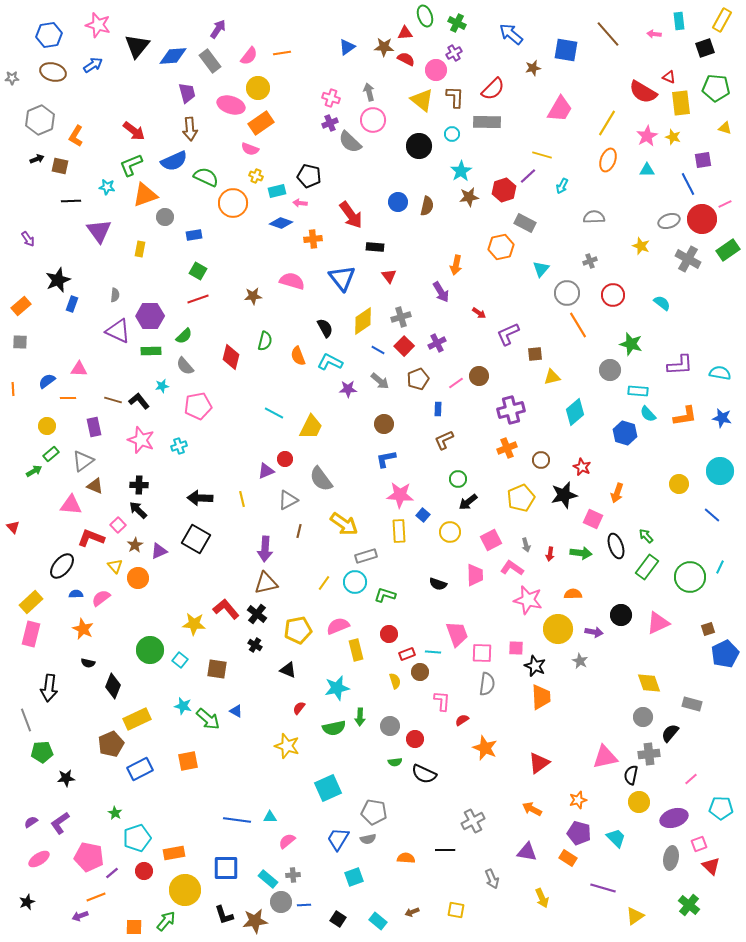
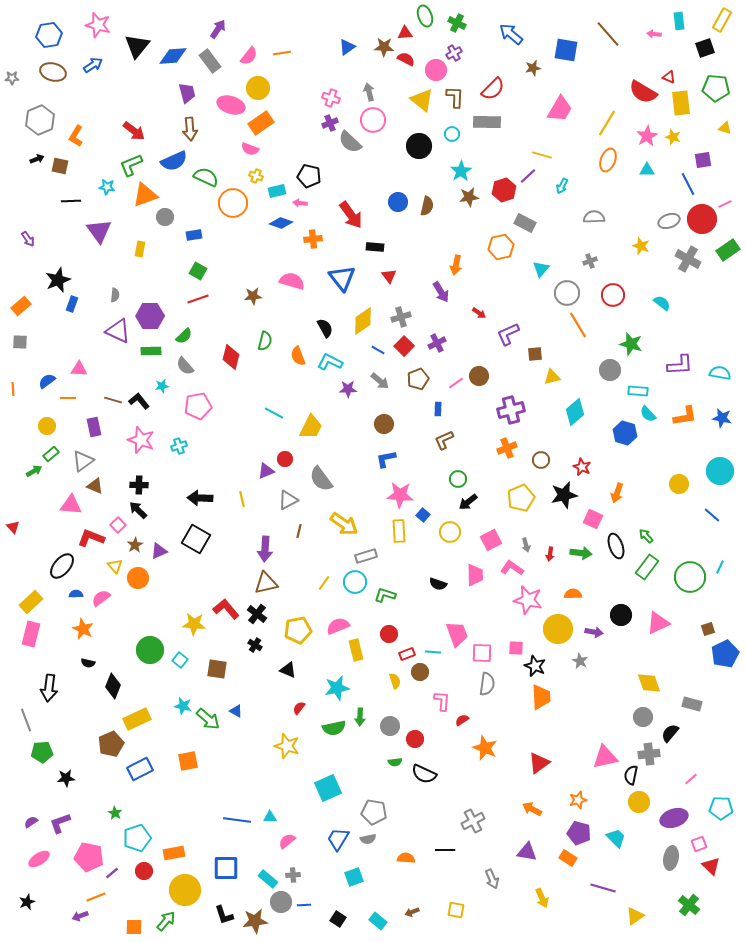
purple L-shape at (60, 823): rotated 15 degrees clockwise
